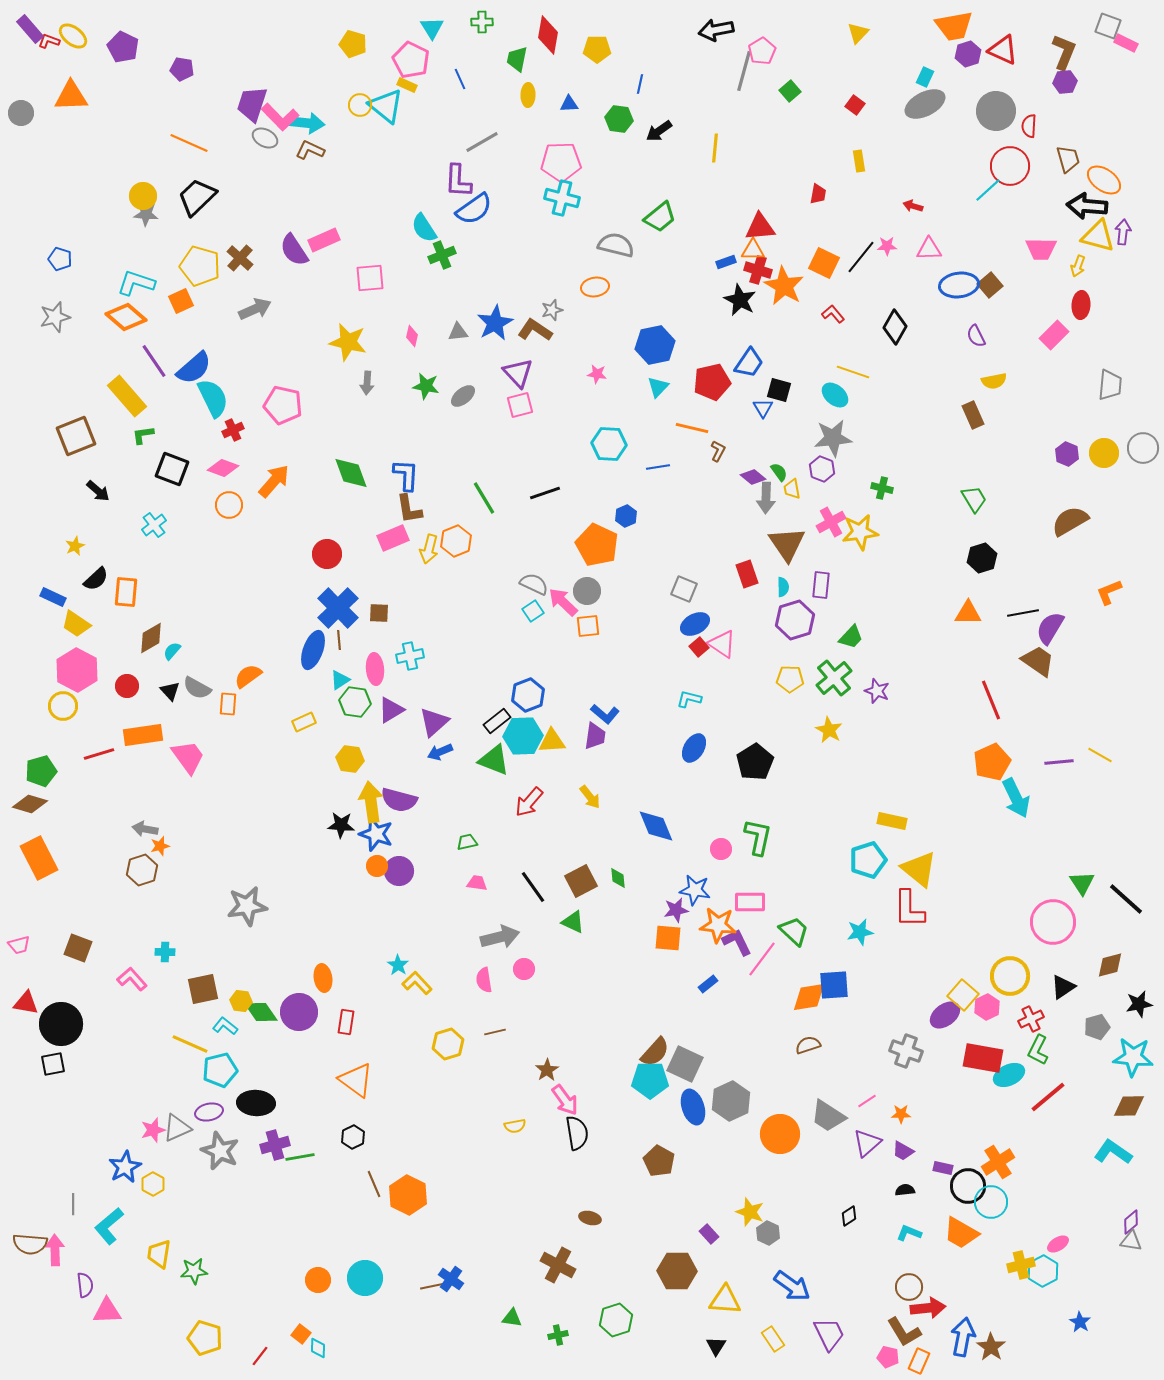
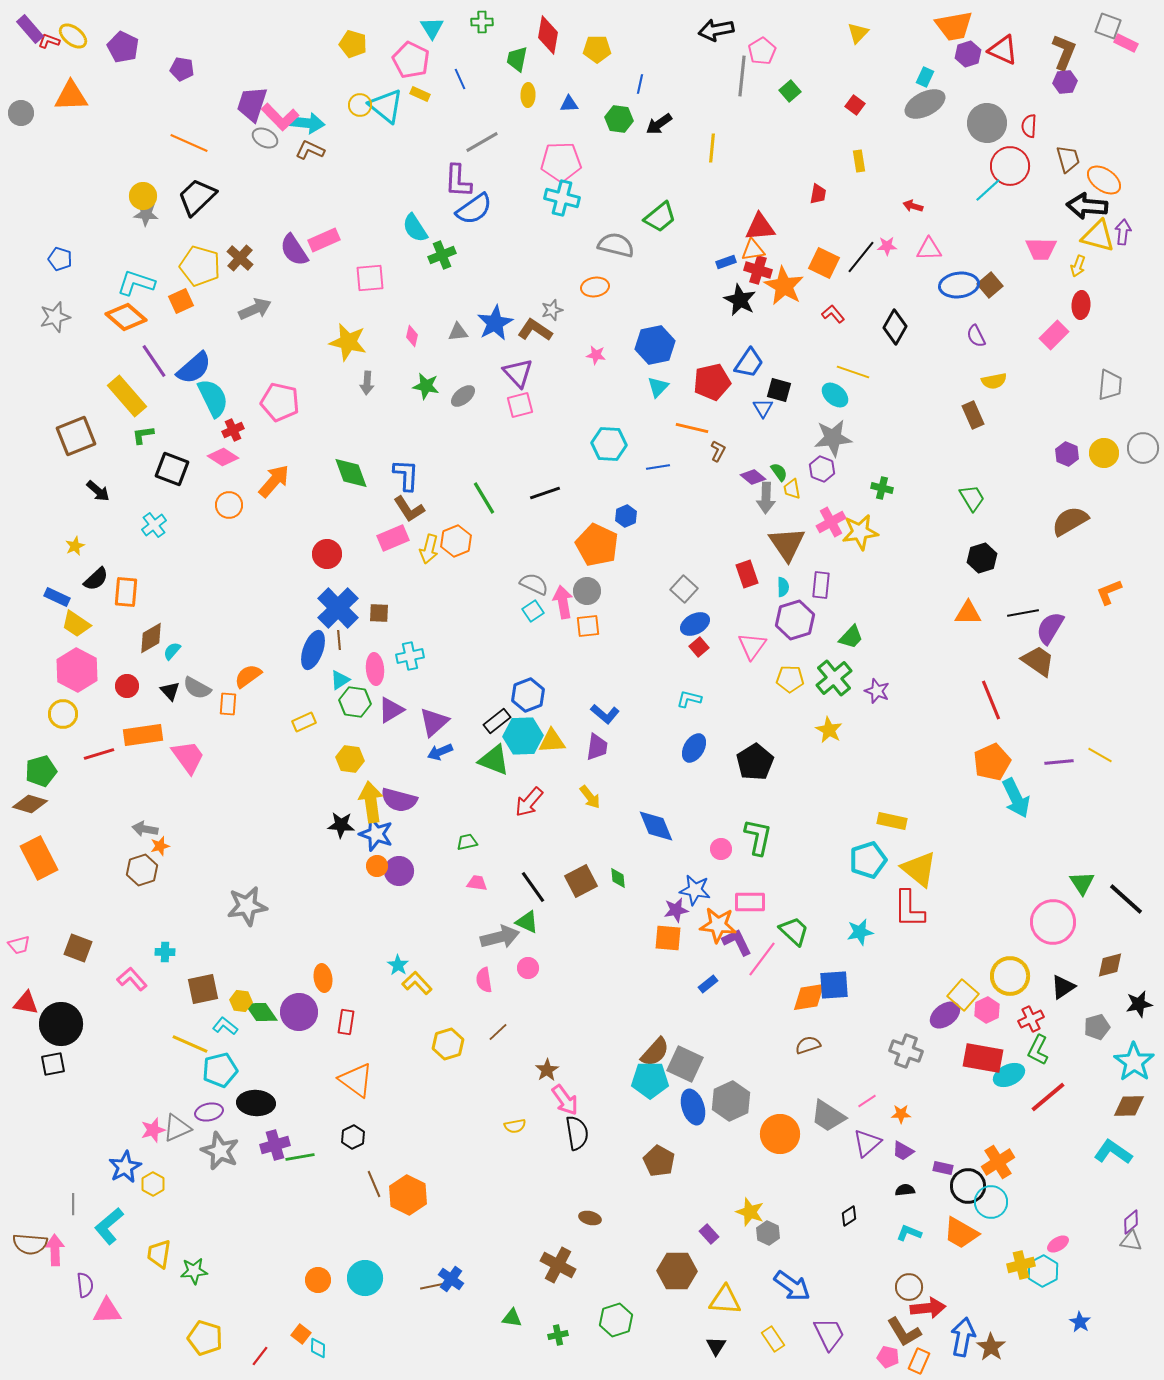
gray line at (744, 71): moved 2 px left, 5 px down; rotated 9 degrees counterclockwise
yellow rectangle at (407, 85): moved 13 px right, 9 px down
gray circle at (996, 111): moved 9 px left, 12 px down
black arrow at (659, 131): moved 7 px up
yellow line at (715, 148): moved 3 px left
cyan semicircle at (424, 228): moved 9 px left
orange triangle at (753, 250): rotated 10 degrees counterclockwise
pink star at (597, 374): moved 1 px left, 19 px up
pink pentagon at (283, 405): moved 3 px left, 3 px up
pink diamond at (223, 468): moved 11 px up; rotated 12 degrees clockwise
green trapezoid at (974, 499): moved 2 px left, 1 px up
brown L-shape at (409, 509): rotated 24 degrees counterclockwise
gray square at (684, 589): rotated 20 degrees clockwise
blue rectangle at (53, 597): moved 4 px right
pink arrow at (563, 602): rotated 36 degrees clockwise
pink triangle at (722, 644): moved 30 px right, 2 px down; rotated 32 degrees clockwise
yellow circle at (63, 706): moved 8 px down
purple trapezoid at (595, 736): moved 2 px right, 11 px down
green triangle at (573, 922): moved 46 px left
pink circle at (524, 969): moved 4 px right, 1 px up
pink hexagon at (987, 1007): moved 3 px down
brown line at (495, 1032): moved 3 px right; rotated 30 degrees counterclockwise
cyan star at (1133, 1057): moved 1 px right, 5 px down; rotated 30 degrees clockwise
